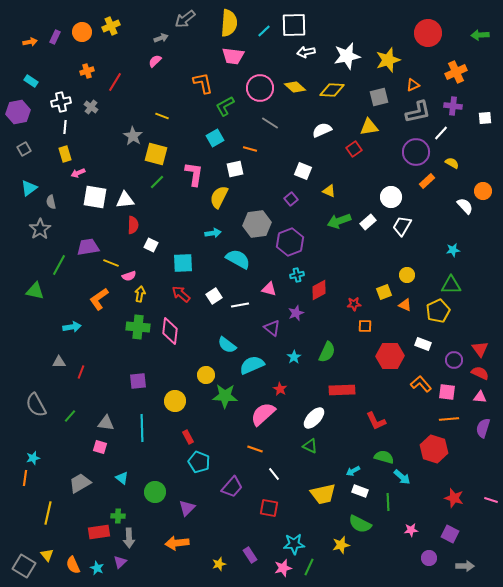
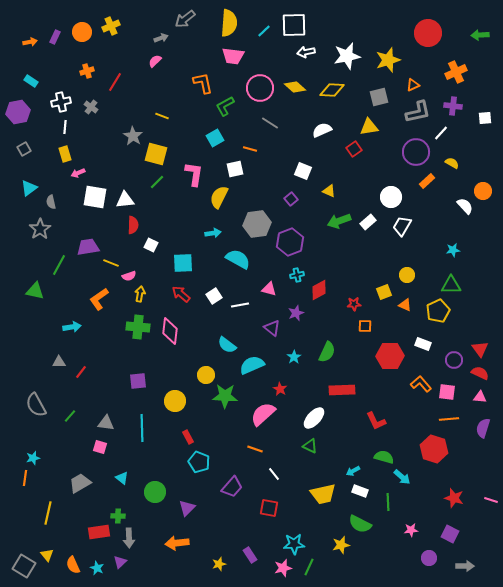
red line at (81, 372): rotated 16 degrees clockwise
